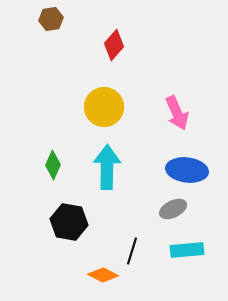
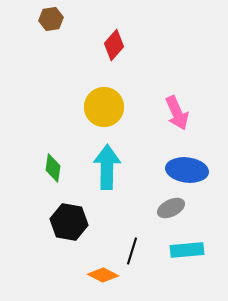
green diamond: moved 3 px down; rotated 16 degrees counterclockwise
gray ellipse: moved 2 px left, 1 px up
